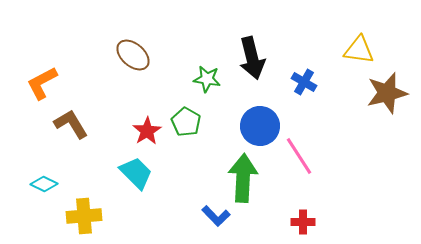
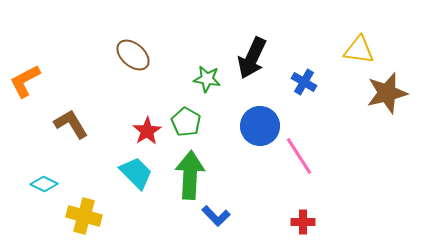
black arrow: rotated 39 degrees clockwise
orange L-shape: moved 17 px left, 2 px up
green arrow: moved 53 px left, 3 px up
yellow cross: rotated 20 degrees clockwise
